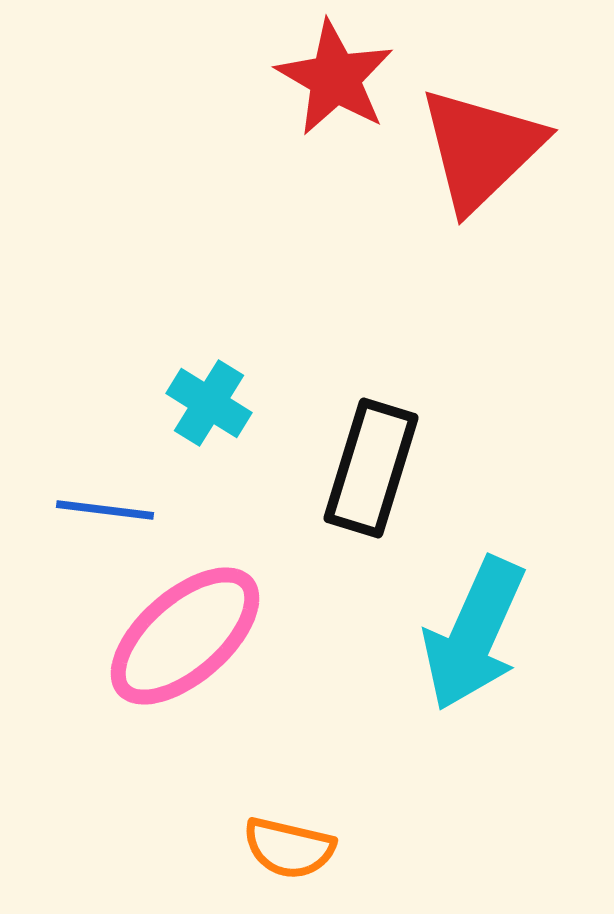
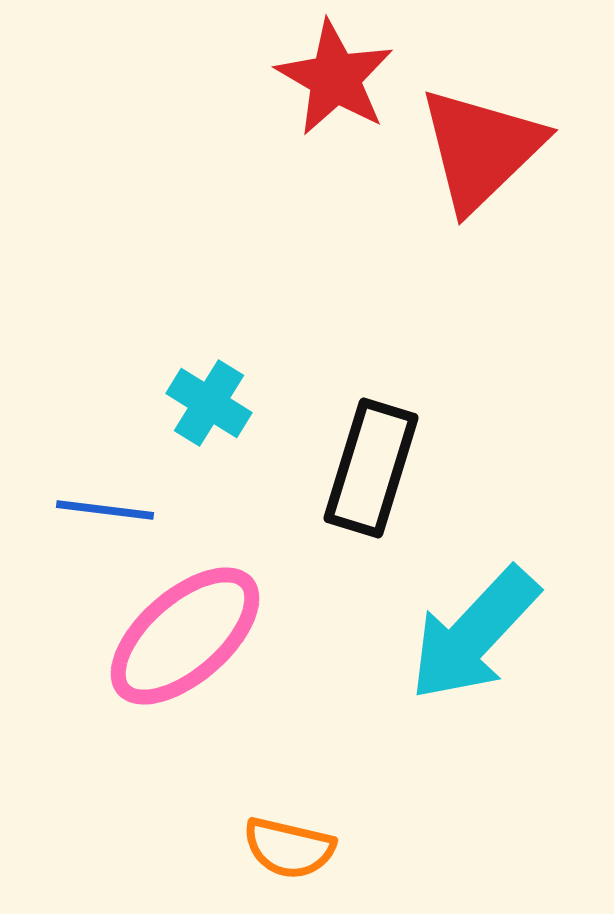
cyan arrow: rotated 19 degrees clockwise
